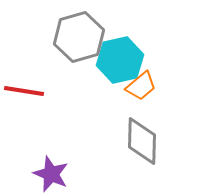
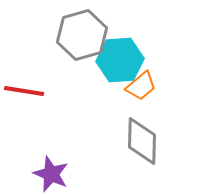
gray hexagon: moved 3 px right, 2 px up
cyan hexagon: rotated 9 degrees clockwise
